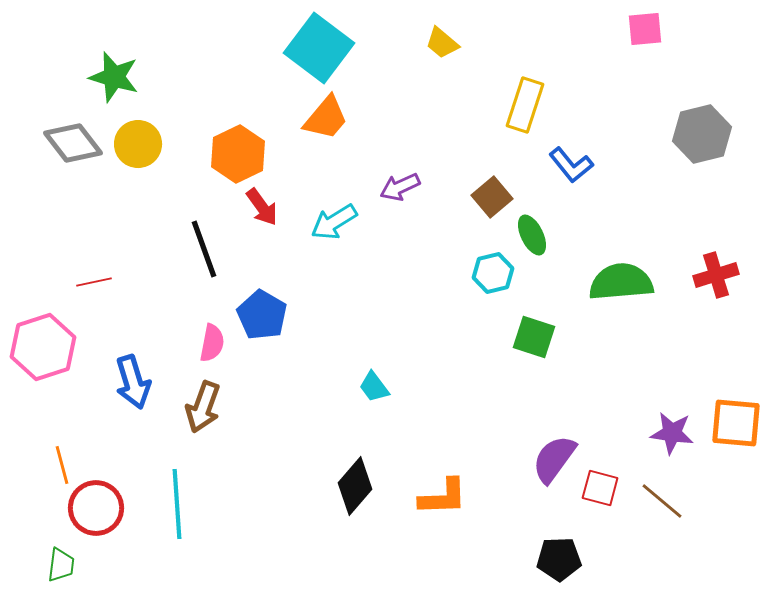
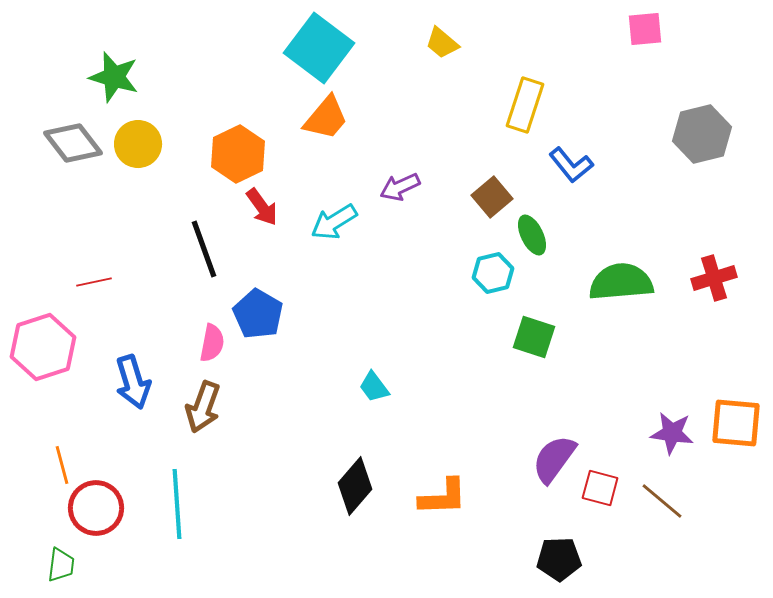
red cross: moved 2 px left, 3 px down
blue pentagon: moved 4 px left, 1 px up
